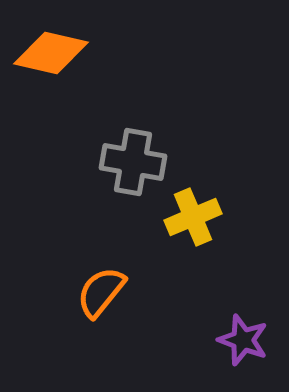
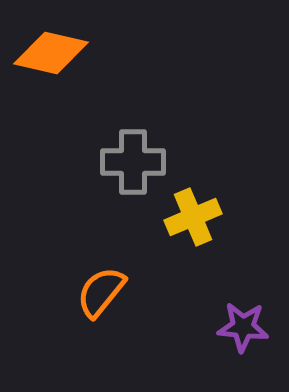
gray cross: rotated 10 degrees counterclockwise
purple star: moved 13 px up; rotated 15 degrees counterclockwise
